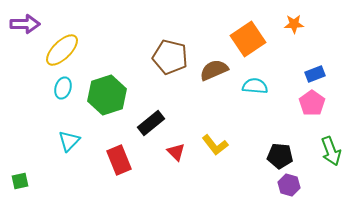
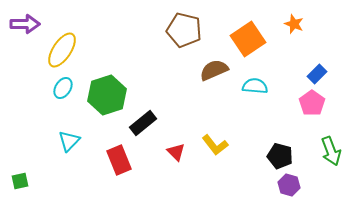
orange star: rotated 24 degrees clockwise
yellow ellipse: rotated 12 degrees counterclockwise
brown pentagon: moved 14 px right, 27 px up
blue rectangle: moved 2 px right; rotated 24 degrees counterclockwise
cyan ellipse: rotated 15 degrees clockwise
black rectangle: moved 8 px left
black pentagon: rotated 10 degrees clockwise
